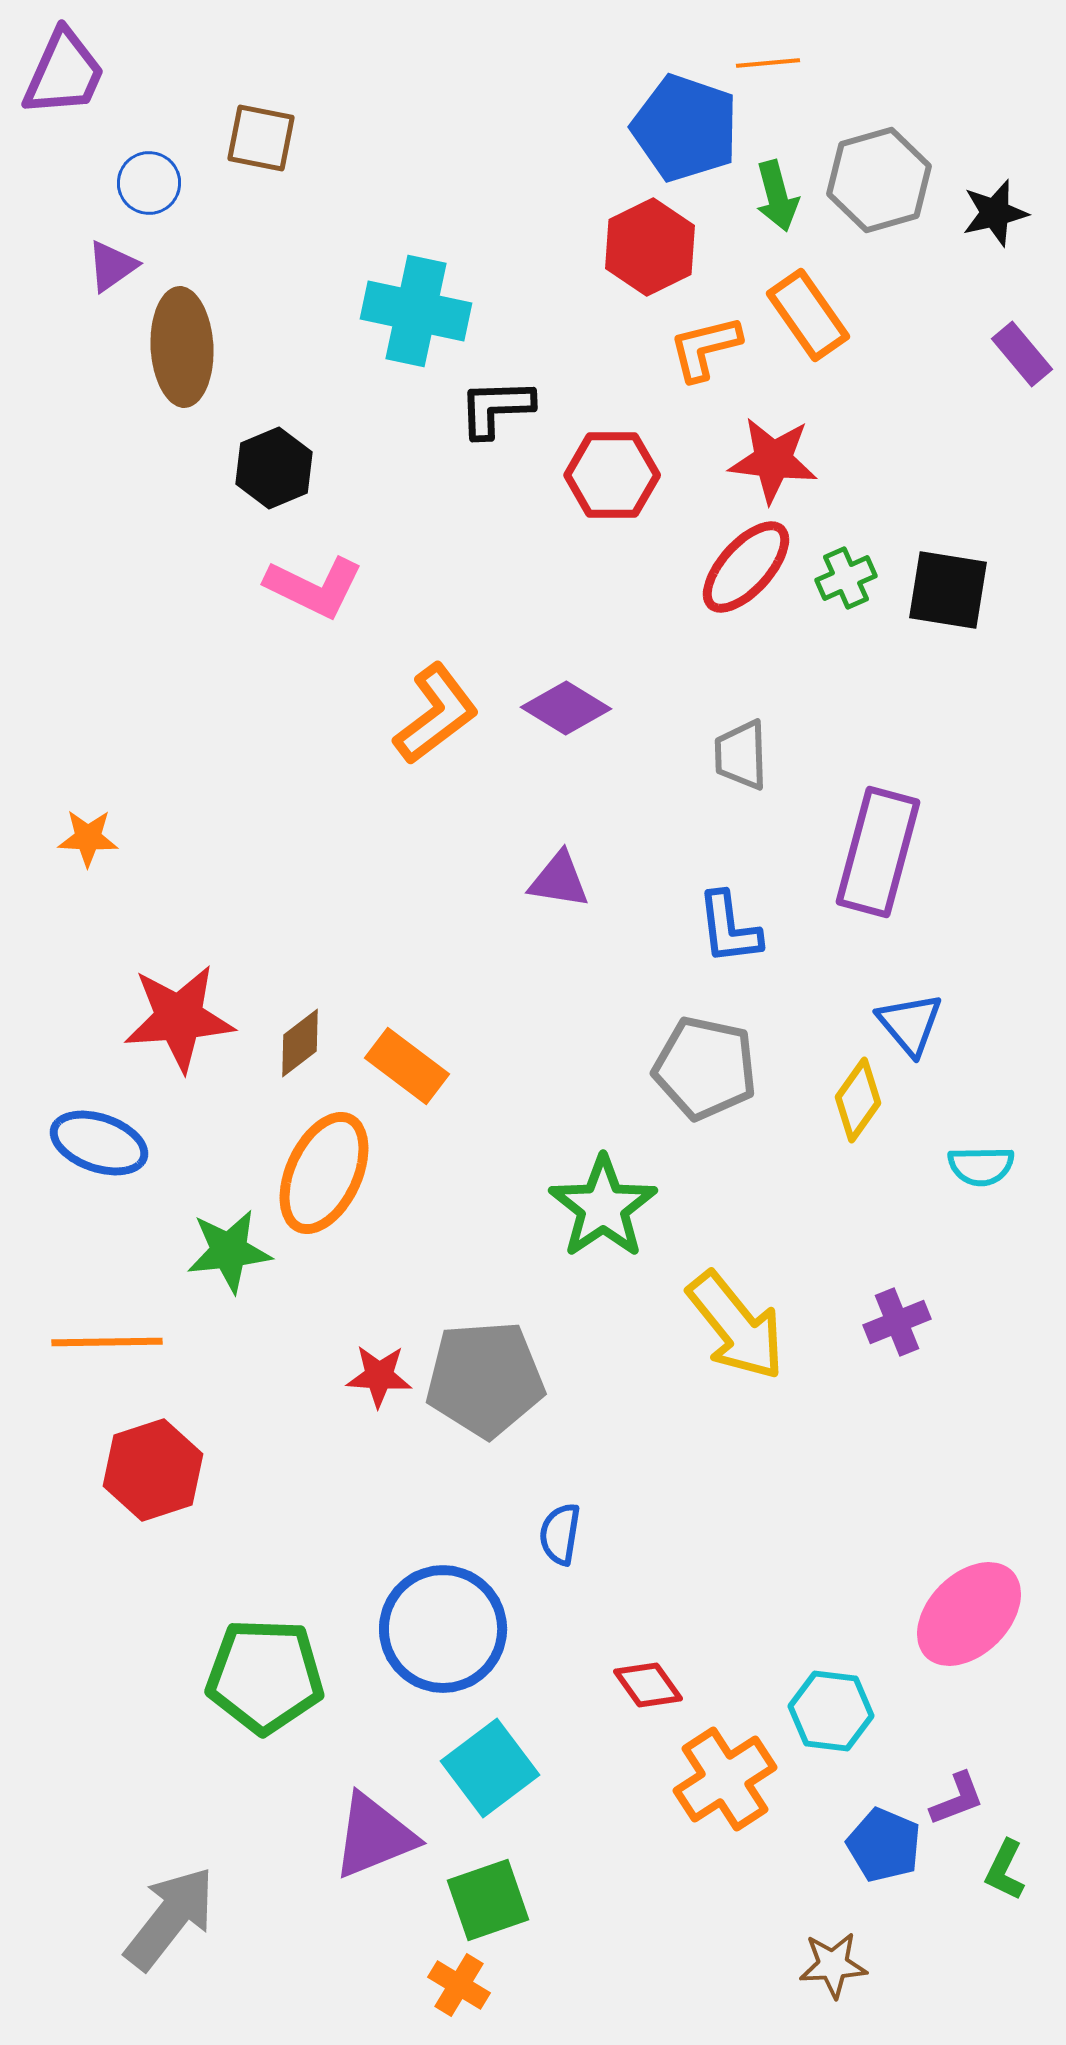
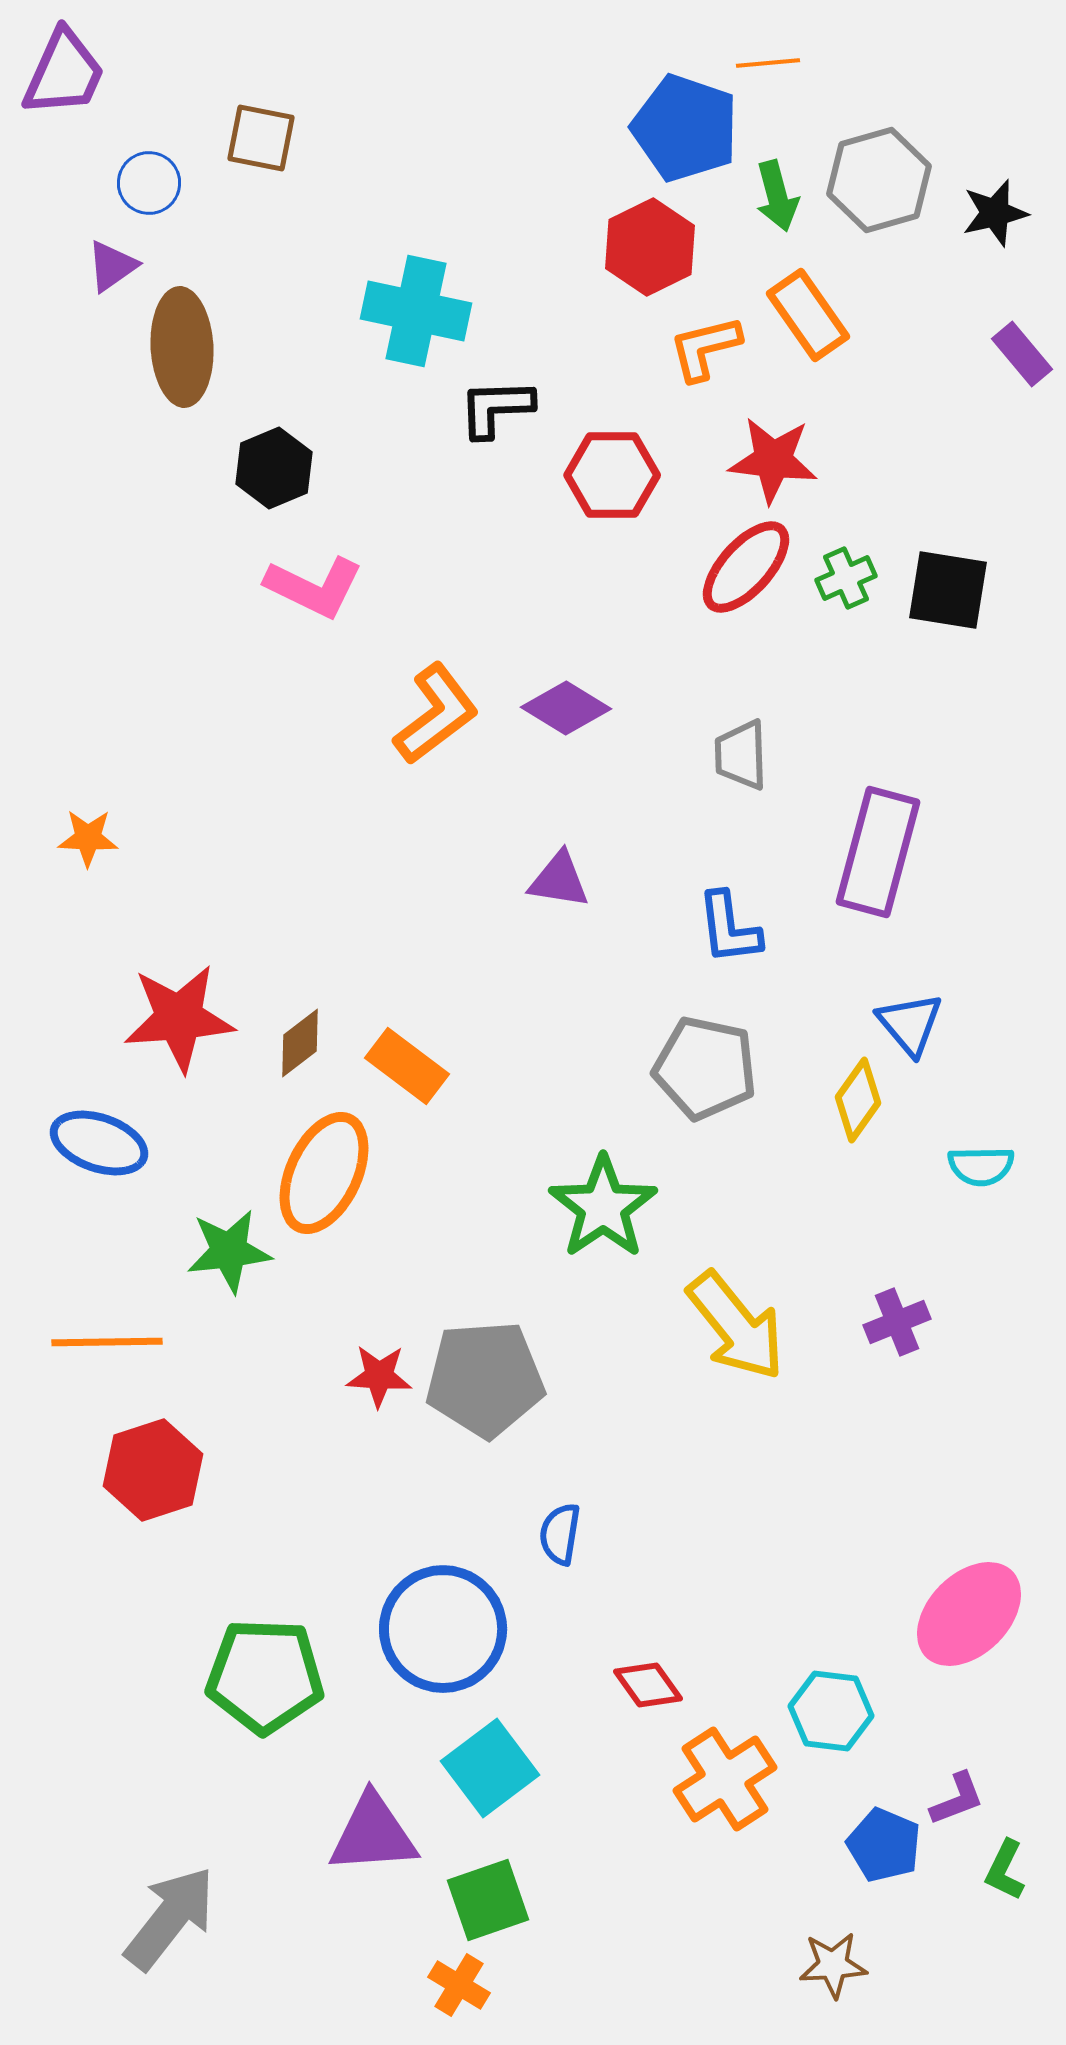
purple triangle at (374, 1836): moved 1 px left, 2 px up; rotated 18 degrees clockwise
